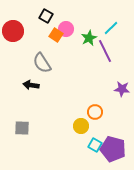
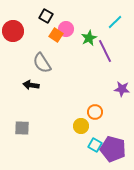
cyan line: moved 4 px right, 6 px up
